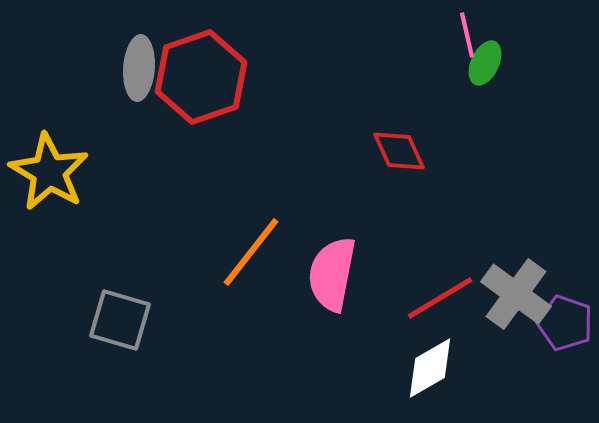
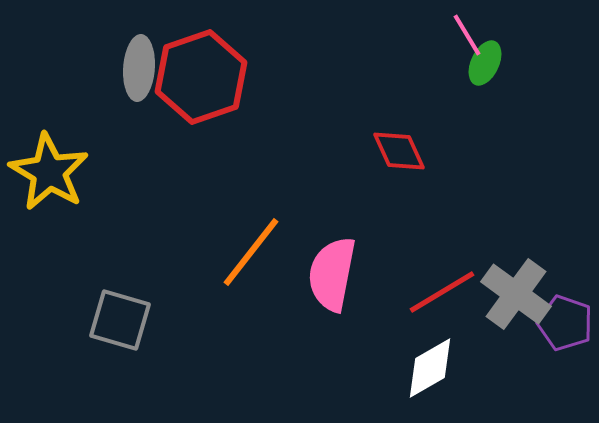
pink line: rotated 18 degrees counterclockwise
red line: moved 2 px right, 6 px up
